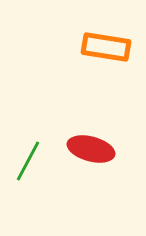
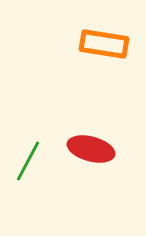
orange rectangle: moved 2 px left, 3 px up
